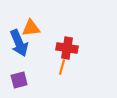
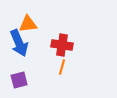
orange triangle: moved 3 px left, 4 px up
red cross: moved 5 px left, 3 px up
